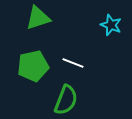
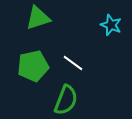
white line: rotated 15 degrees clockwise
